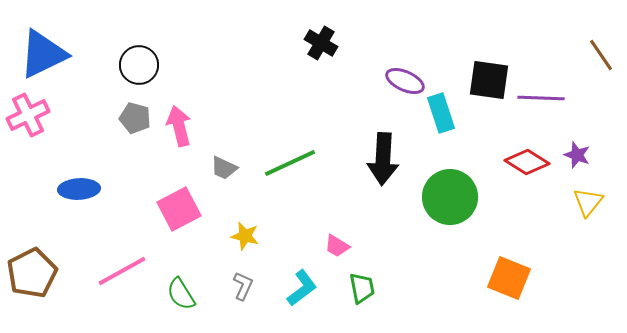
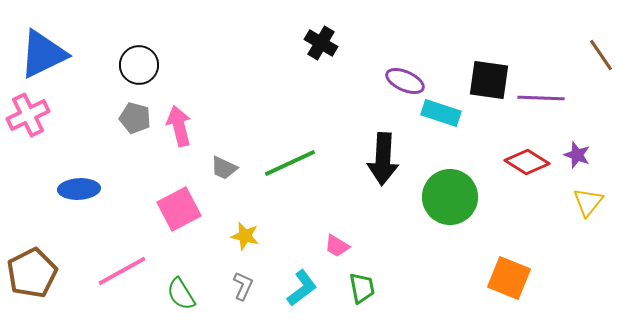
cyan rectangle: rotated 54 degrees counterclockwise
